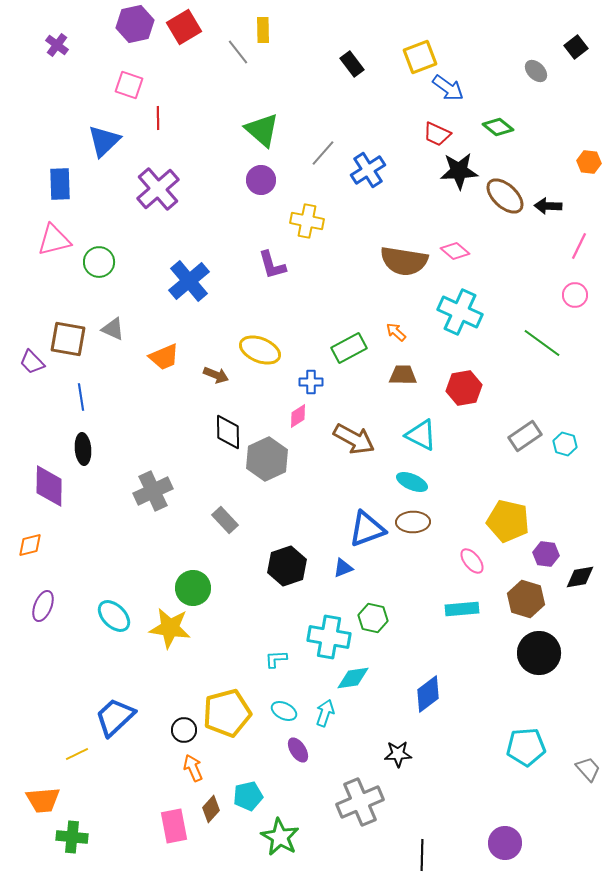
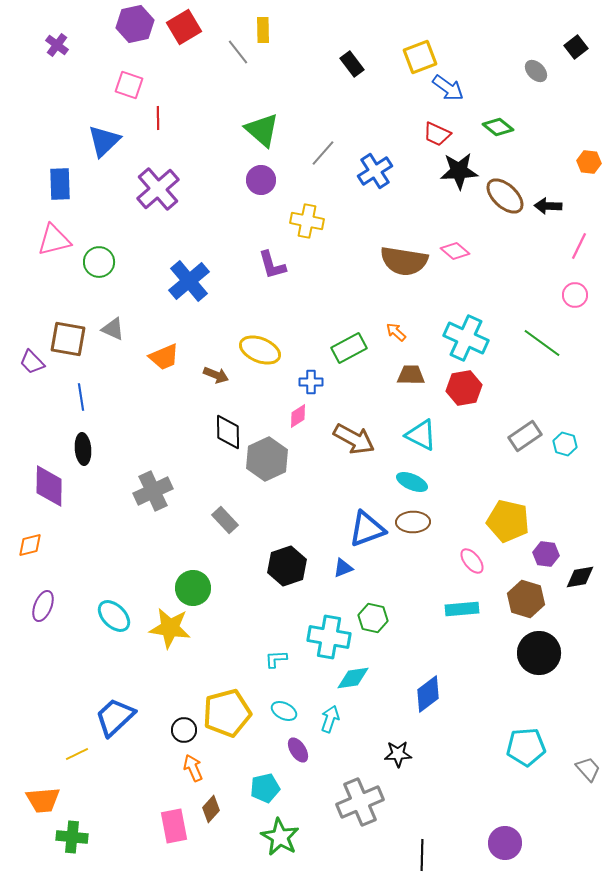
blue cross at (368, 170): moved 7 px right, 1 px down
cyan cross at (460, 312): moved 6 px right, 26 px down
brown trapezoid at (403, 375): moved 8 px right
cyan arrow at (325, 713): moved 5 px right, 6 px down
cyan pentagon at (248, 796): moved 17 px right, 8 px up
